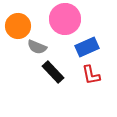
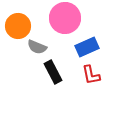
pink circle: moved 1 px up
black rectangle: rotated 15 degrees clockwise
